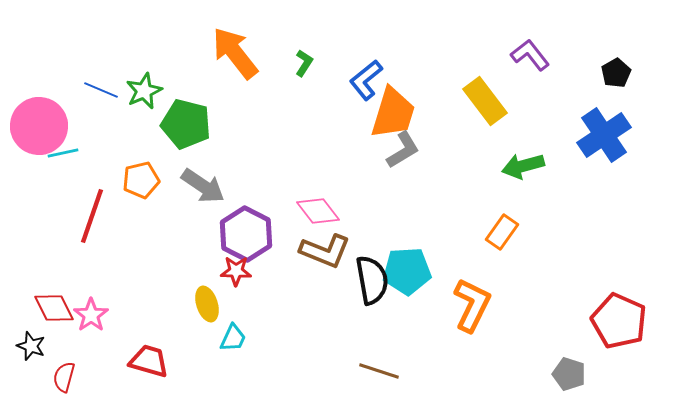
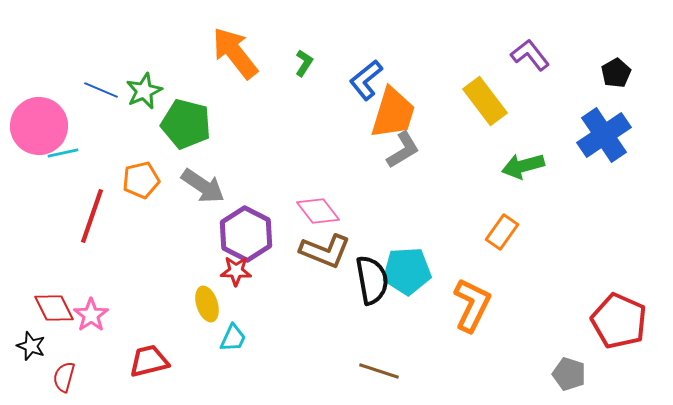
red trapezoid: rotated 30 degrees counterclockwise
